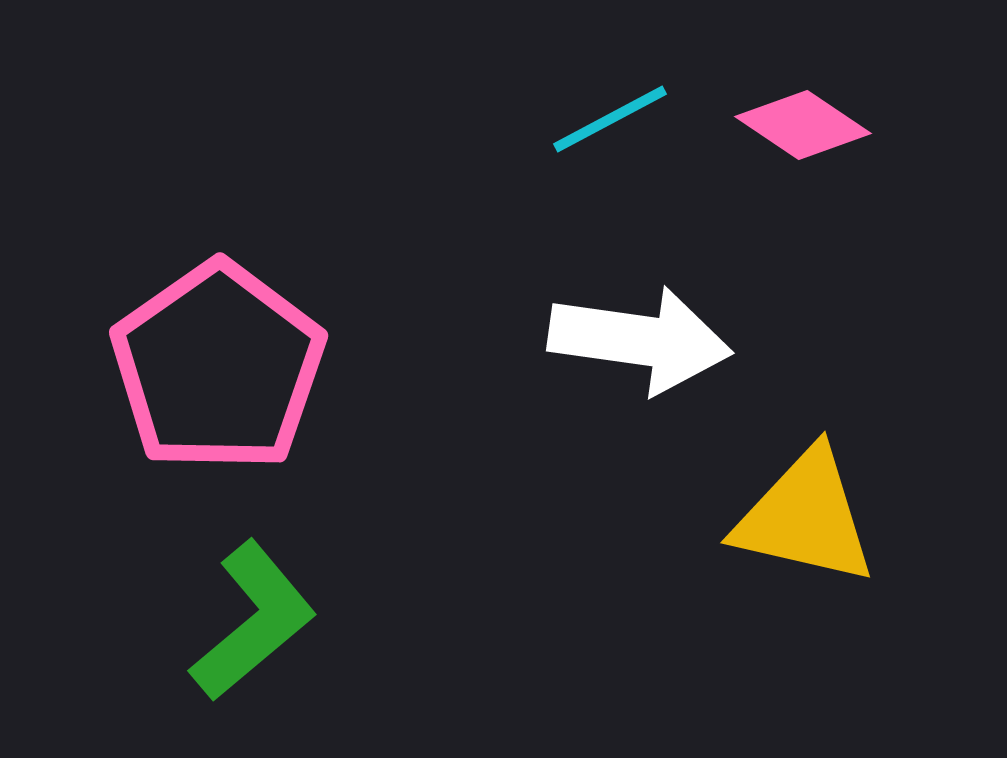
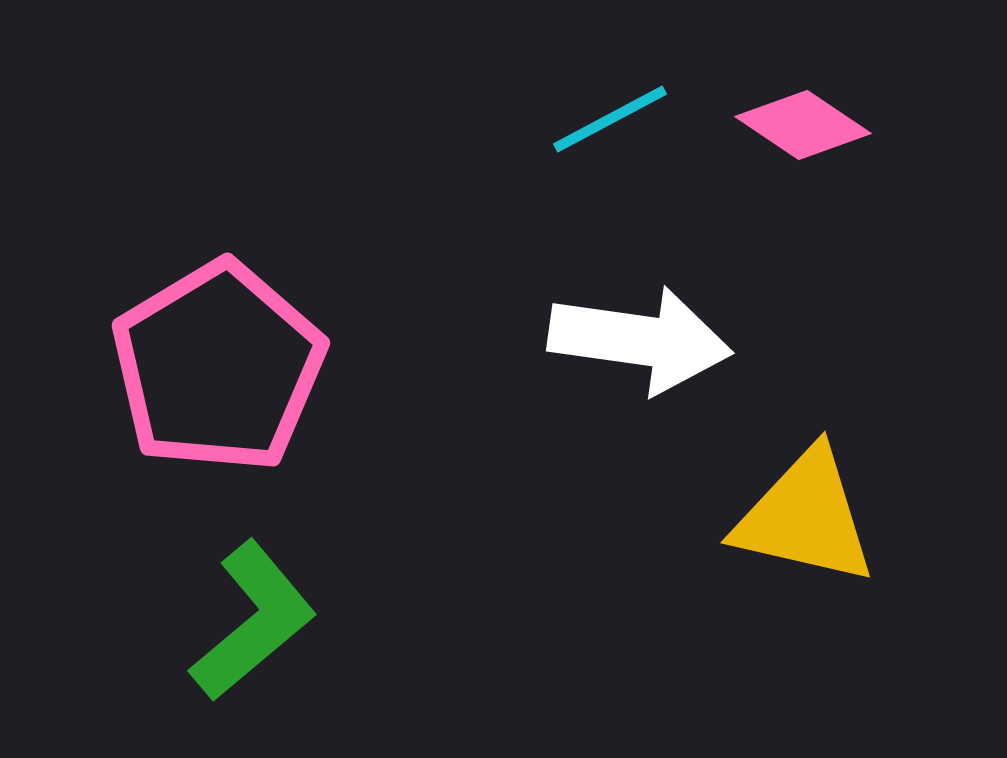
pink pentagon: rotated 4 degrees clockwise
